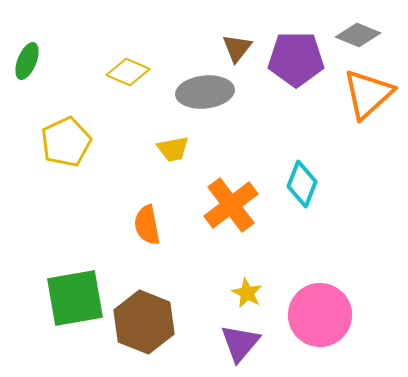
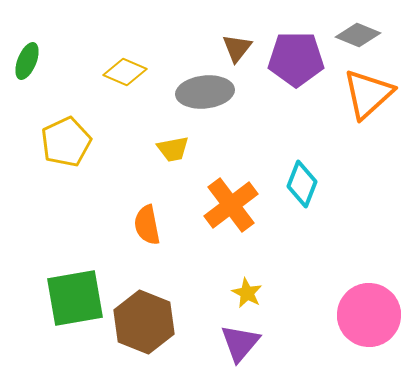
yellow diamond: moved 3 px left
pink circle: moved 49 px right
